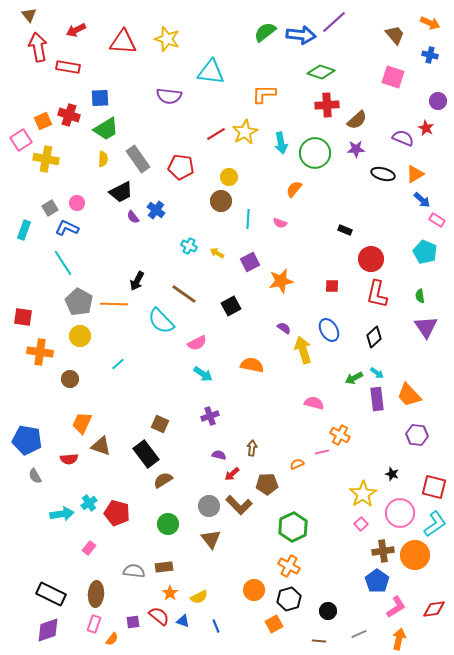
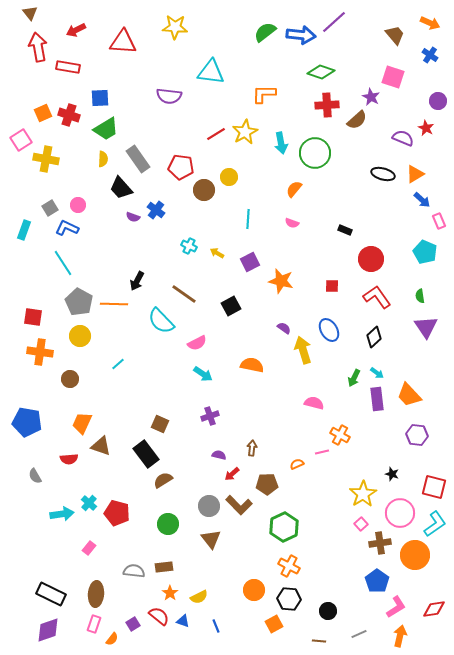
brown triangle at (29, 15): moved 1 px right, 2 px up
yellow star at (167, 39): moved 8 px right, 12 px up; rotated 15 degrees counterclockwise
blue cross at (430, 55): rotated 21 degrees clockwise
orange square at (43, 121): moved 8 px up
purple star at (356, 149): moved 15 px right, 52 px up; rotated 30 degrees clockwise
black trapezoid at (121, 192): moved 4 px up; rotated 75 degrees clockwise
brown circle at (221, 201): moved 17 px left, 11 px up
pink circle at (77, 203): moved 1 px right, 2 px down
purple semicircle at (133, 217): rotated 32 degrees counterclockwise
pink rectangle at (437, 220): moved 2 px right, 1 px down; rotated 35 degrees clockwise
pink semicircle at (280, 223): moved 12 px right
orange star at (281, 281): rotated 25 degrees clockwise
red L-shape at (377, 294): moved 3 px down; rotated 132 degrees clockwise
red square at (23, 317): moved 10 px right
green arrow at (354, 378): rotated 36 degrees counterclockwise
blue pentagon at (27, 440): moved 18 px up
cyan cross at (89, 503): rotated 14 degrees counterclockwise
green hexagon at (293, 527): moved 9 px left
brown cross at (383, 551): moved 3 px left, 8 px up
black hexagon at (289, 599): rotated 20 degrees clockwise
purple square at (133, 622): moved 2 px down; rotated 24 degrees counterclockwise
orange arrow at (399, 639): moved 1 px right, 3 px up
